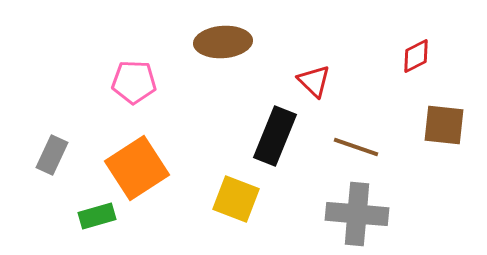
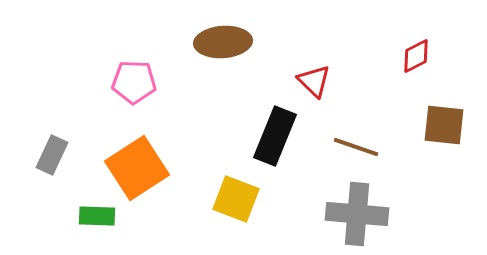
green rectangle: rotated 18 degrees clockwise
